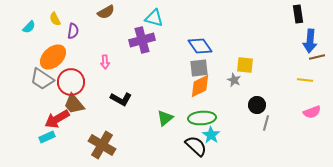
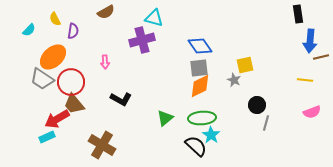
cyan semicircle: moved 3 px down
brown line: moved 4 px right
yellow square: rotated 18 degrees counterclockwise
